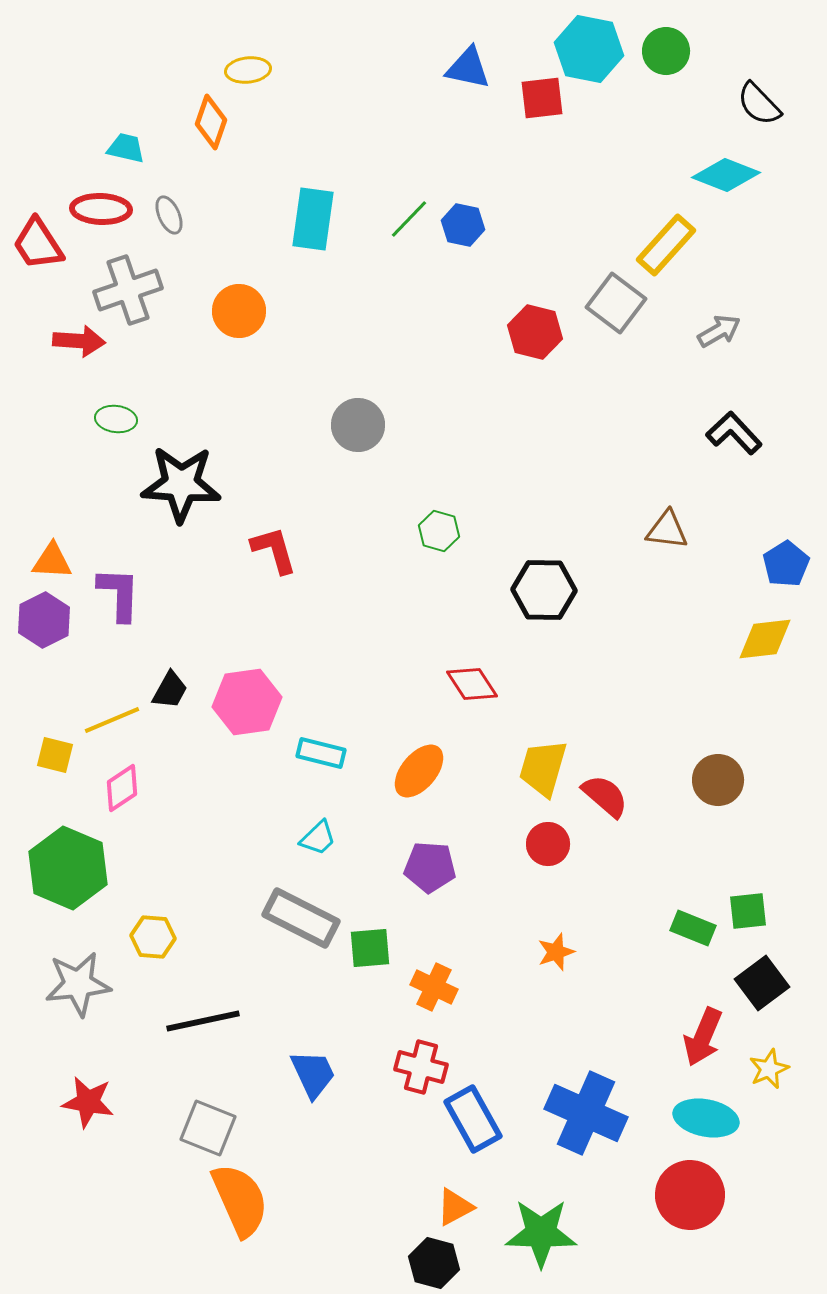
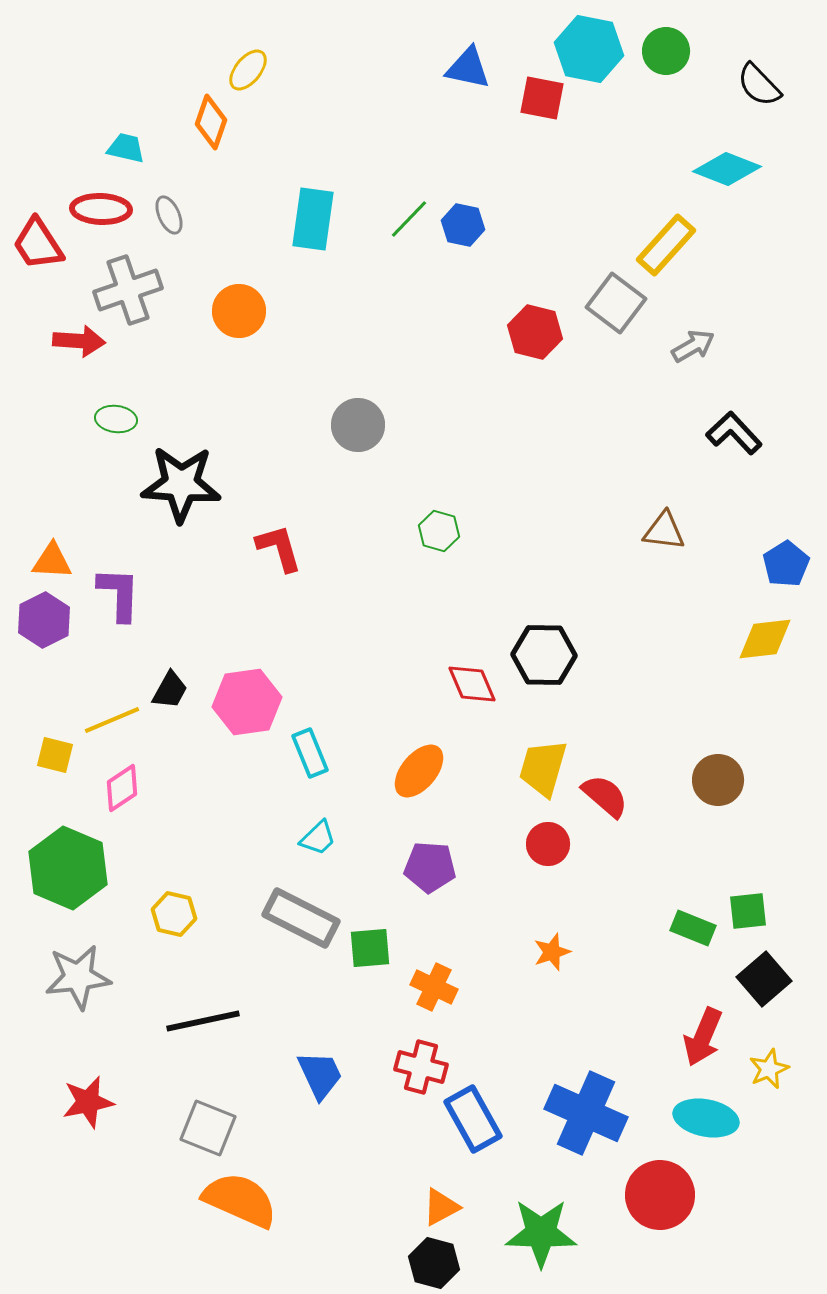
yellow ellipse at (248, 70): rotated 45 degrees counterclockwise
red square at (542, 98): rotated 18 degrees clockwise
black semicircle at (759, 104): moved 19 px up
cyan diamond at (726, 175): moved 1 px right, 6 px up
gray arrow at (719, 331): moved 26 px left, 15 px down
brown triangle at (667, 530): moved 3 px left, 1 px down
red L-shape at (274, 550): moved 5 px right, 2 px up
black hexagon at (544, 590): moved 65 px down
red diamond at (472, 684): rotated 10 degrees clockwise
cyan rectangle at (321, 753): moved 11 px left; rotated 54 degrees clockwise
yellow hexagon at (153, 937): moved 21 px right, 23 px up; rotated 9 degrees clockwise
orange star at (556, 952): moved 4 px left
black square at (762, 983): moved 2 px right, 4 px up; rotated 4 degrees counterclockwise
gray star at (78, 984): moved 7 px up
blue trapezoid at (313, 1074): moved 7 px right, 1 px down
red star at (88, 1102): rotated 22 degrees counterclockwise
red circle at (690, 1195): moved 30 px left
orange semicircle at (240, 1200): rotated 42 degrees counterclockwise
orange triangle at (455, 1207): moved 14 px left
